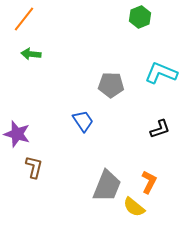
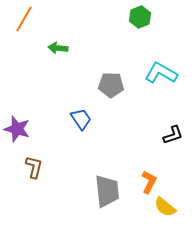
orange line: rotated 8 degrees counterclockwise
green arrow: moved 27 px right, 6 px up
cyan L-shape: rotated 8 degrees clockwise
blue trapezoid: moved 2 px left, 2 px up
black L-shape: moved 13 px right, 6 px down
purple star: moved 5 px up
gray trapezoid: moved 5 px down; rotated 28 degrees counterclockwise
yellow semicircle: moved 31 px right
